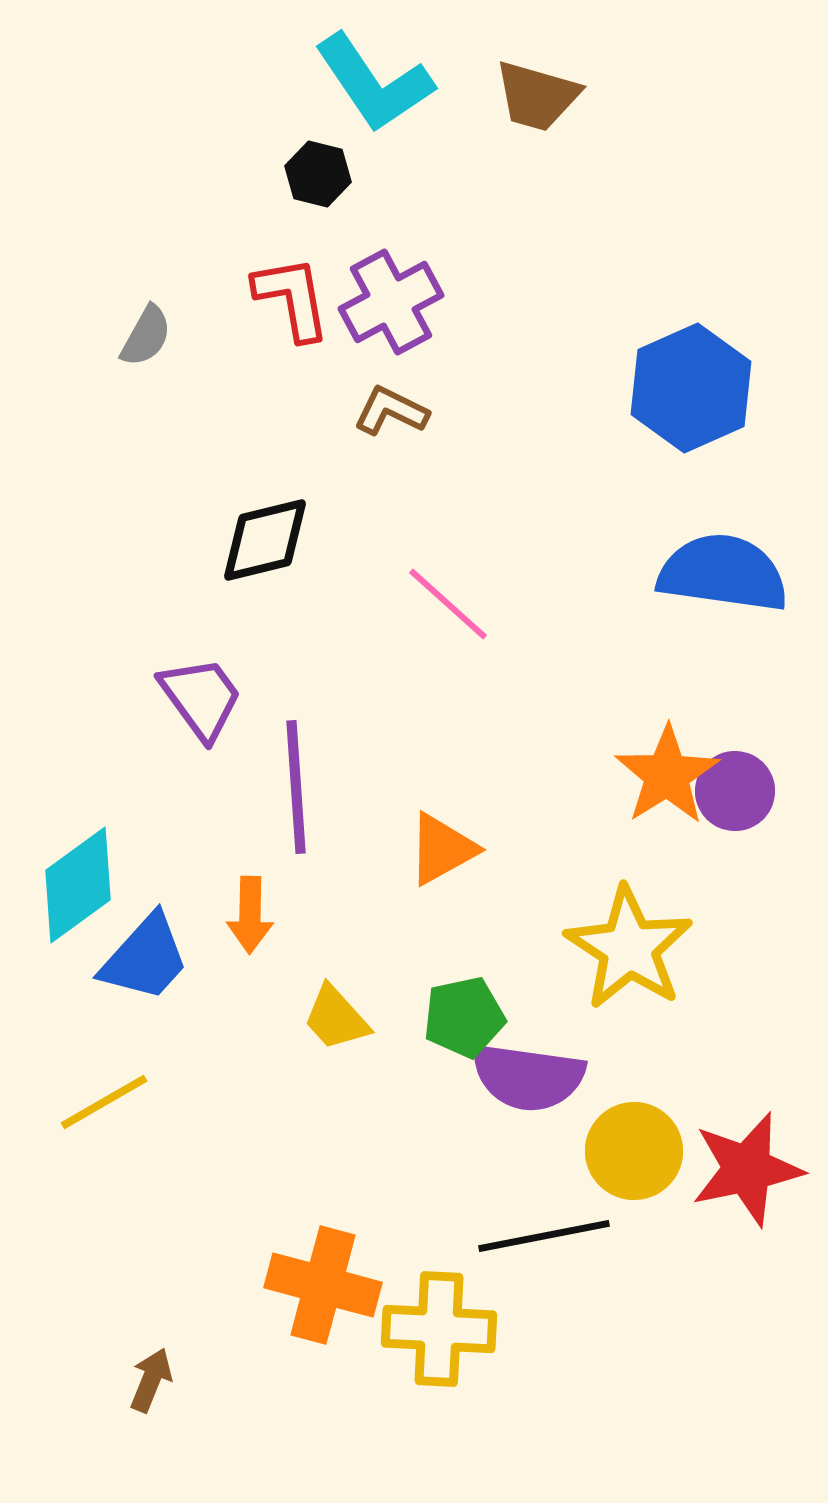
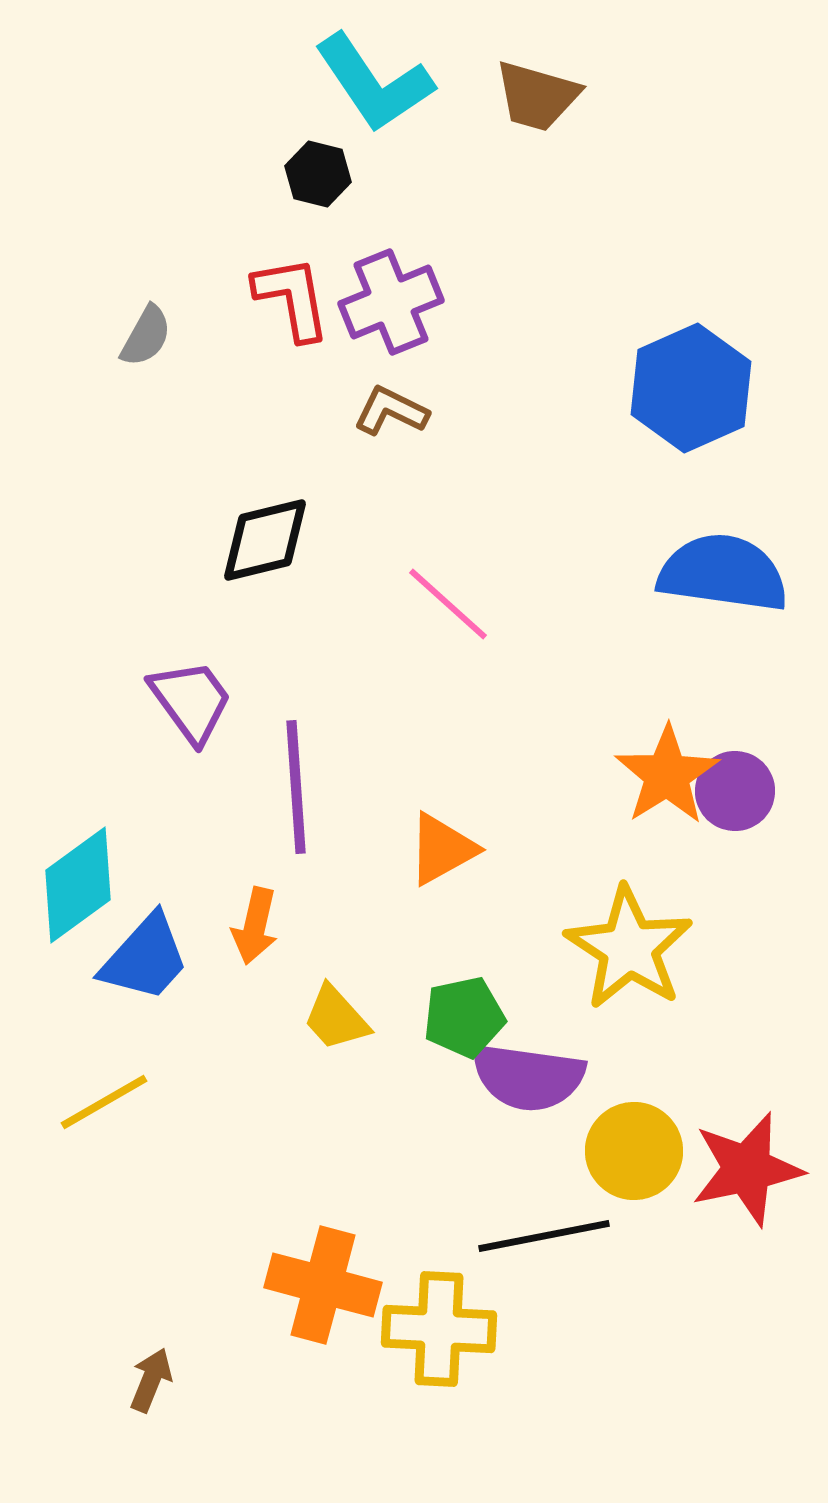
purple cross: rotated 6 degrees clockwise
purple trapezoid: moved 10 px left, 3 px down
orange arrow: moved 5 px right, 11 px down; rotated 12 degrees clockwise
